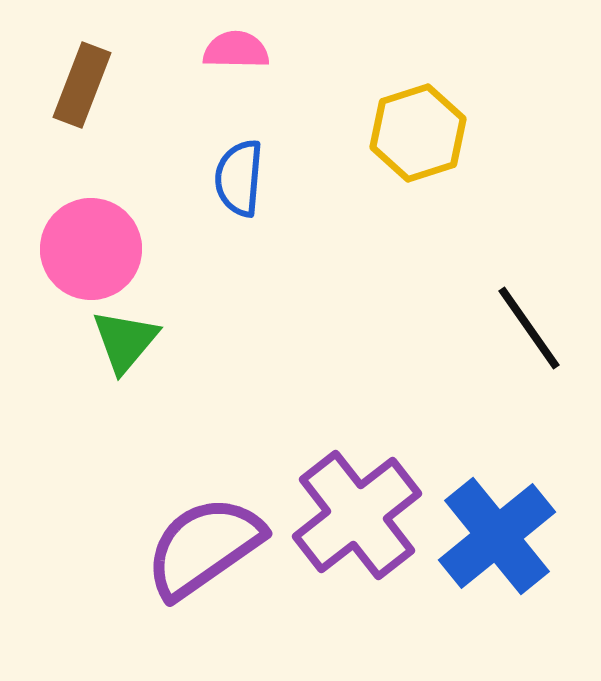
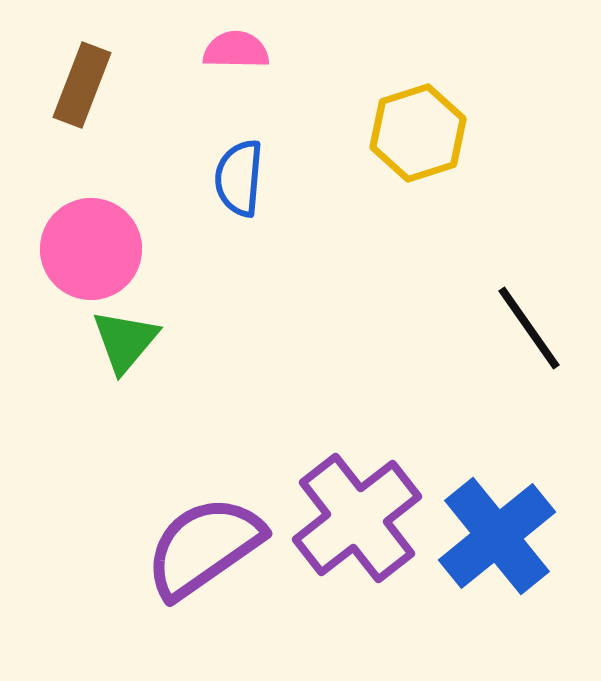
purple cross: moved 3 px down
